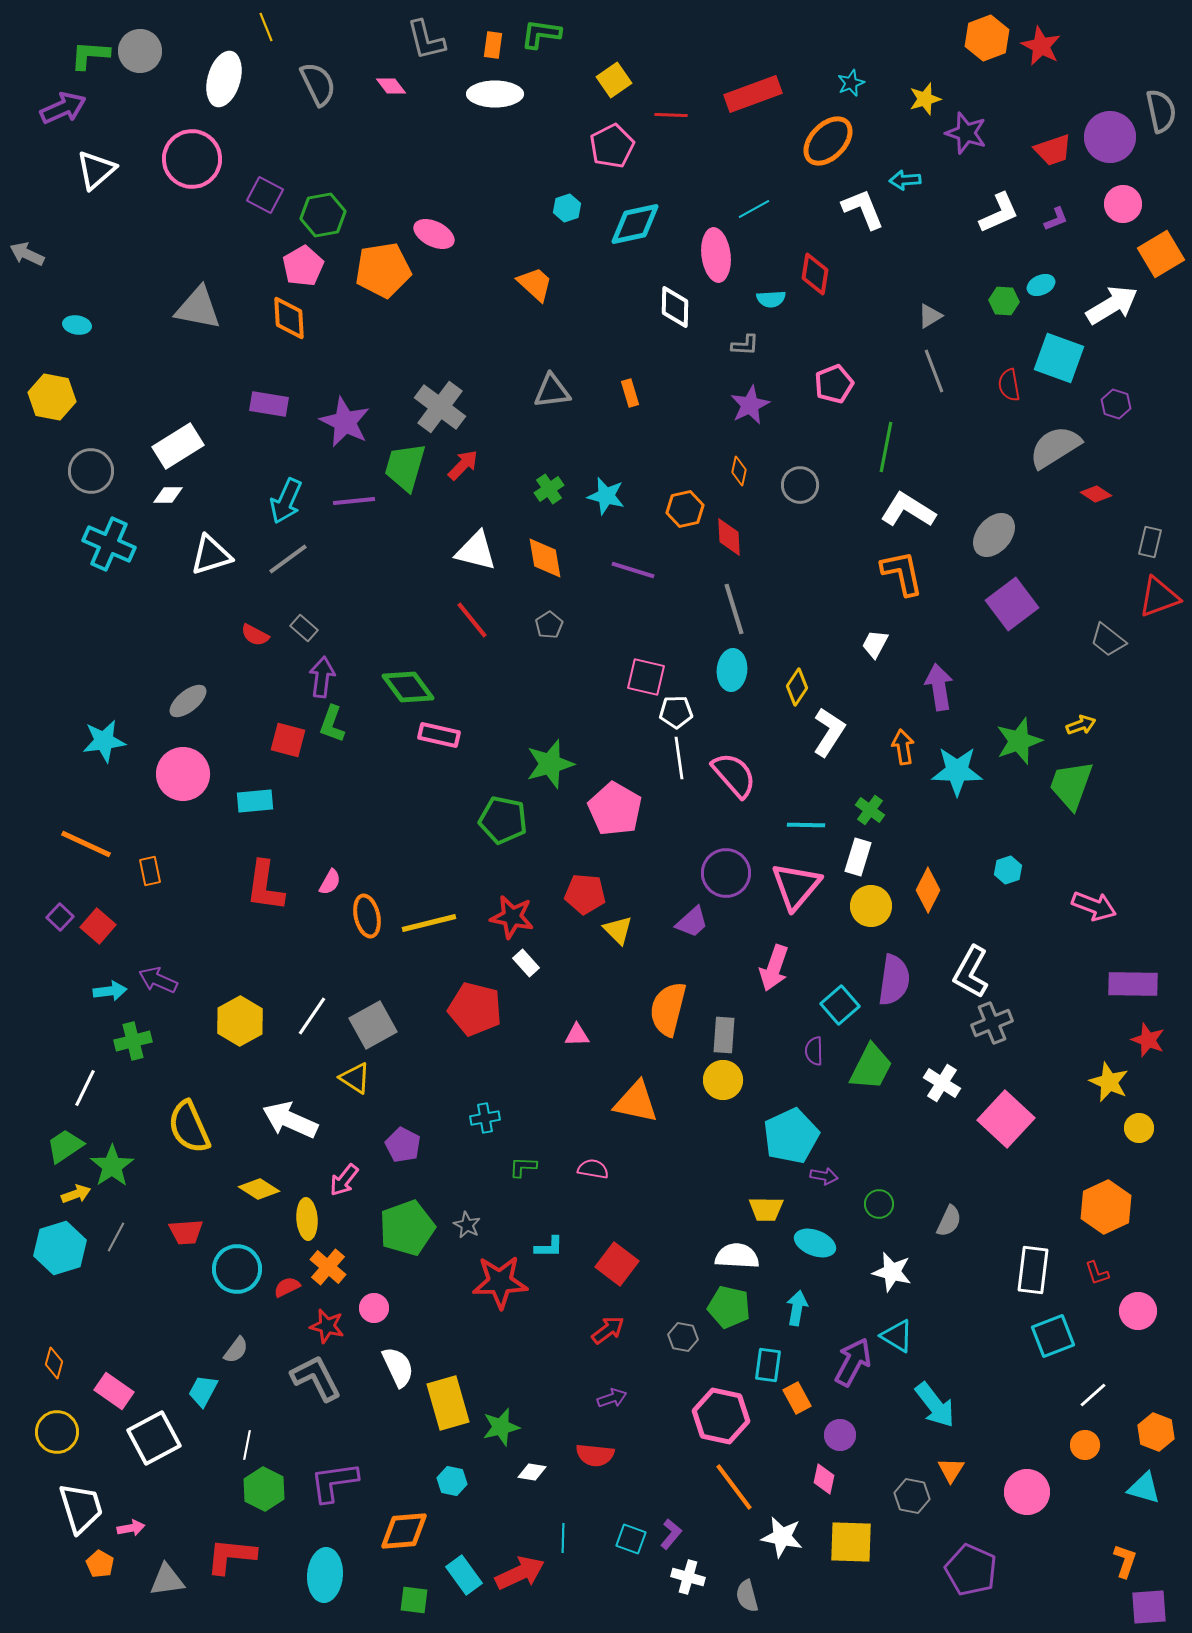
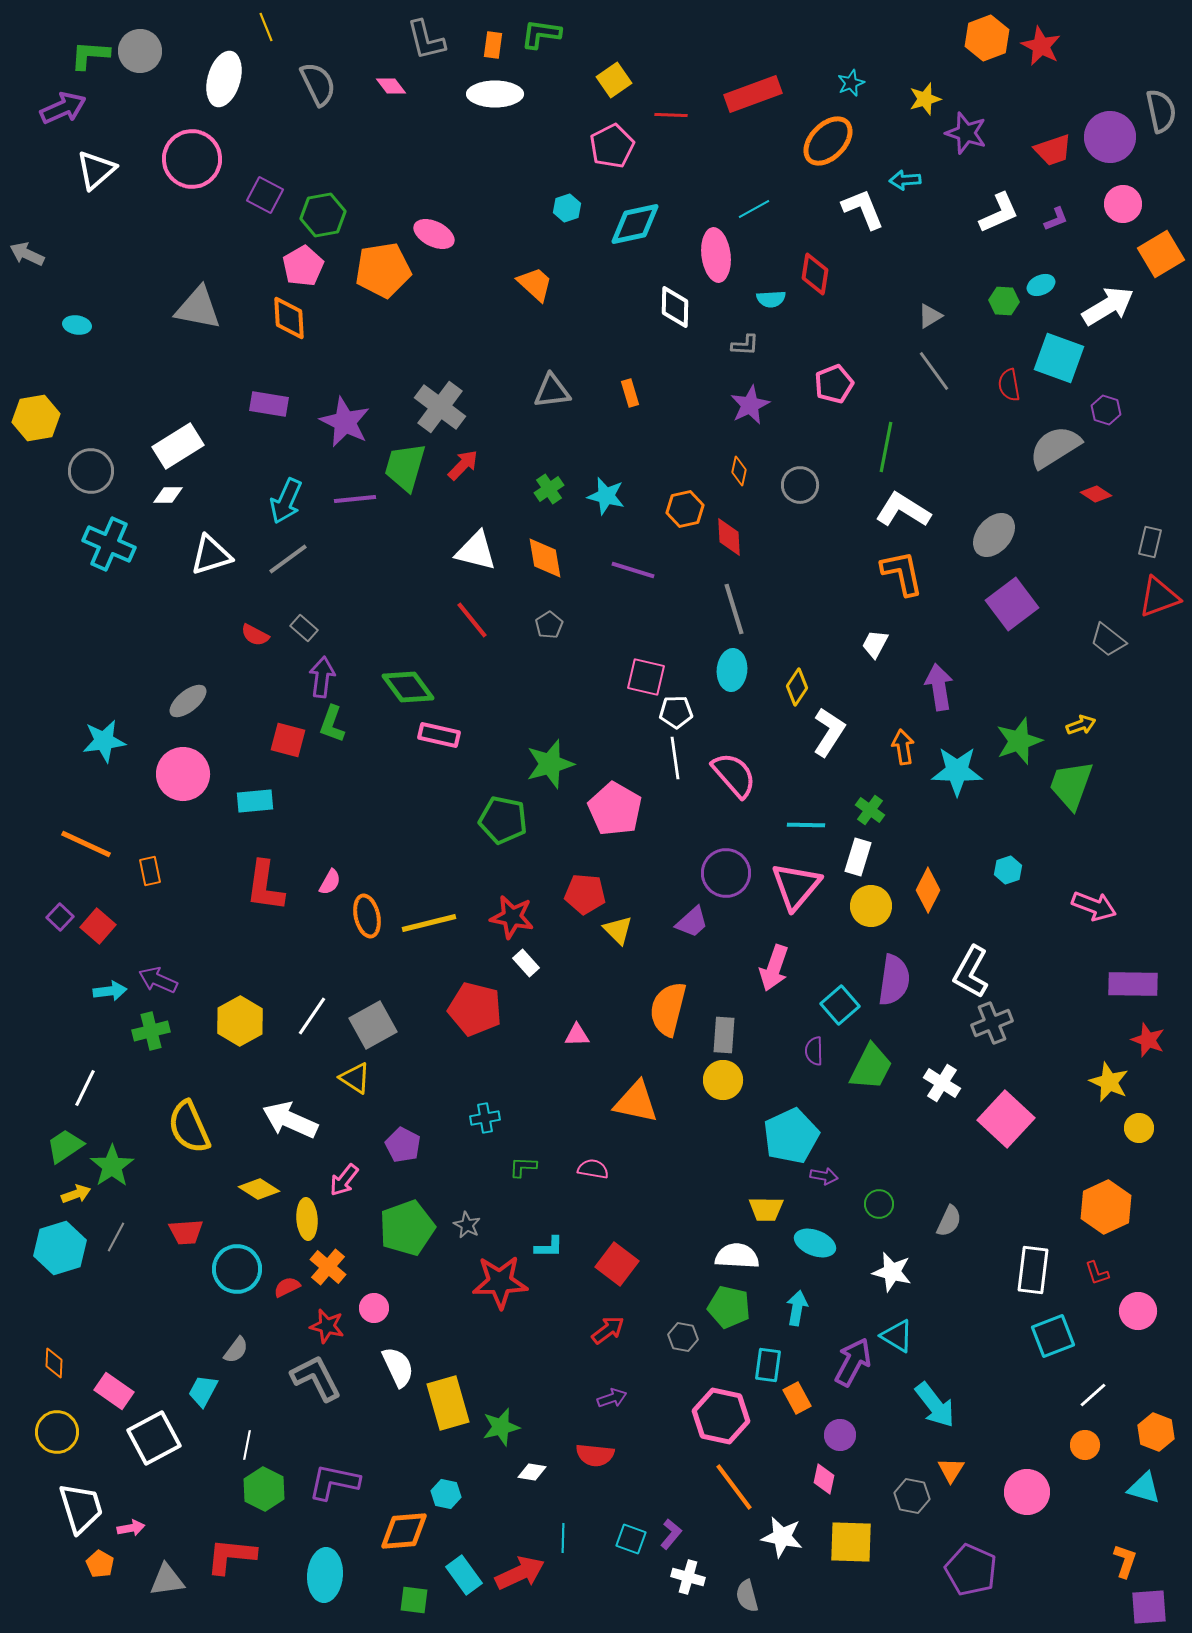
white arrow at (1112, 305): moved 4 px left, 1 px down
gray line at (934, 371): rotated 15 degrees counterclockwise
yellow hexagon at (52, 397): moved 16 px left, 21 px down; rotated 21 degrees counterclockwise
purple hexagon at (1116, 404): moved 10 px left, 6 px down
purple line at (354, 501): moved 1 px right, 2 px up
white L-shape at (908, 510): moved 5 px left
white line at (679, 758): moved 4 px left
green cross at (133, 1041): moved 18 px right, 10 px up
orange diamond at (54, 1363): rotated 12 degrees counterclockwise
cyan hexagon at (452, 1481): moved 6 px left, 13 px down
purple L-shape at (334, 1482): rotated 20 degrees clockwise
